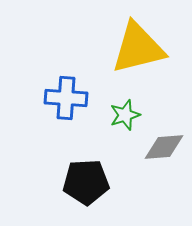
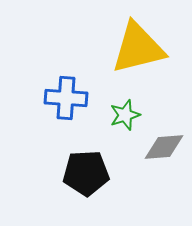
black pentagon: moved 9 px up
